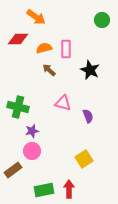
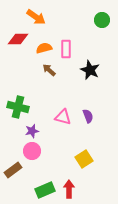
pink triangle: moved 14 px down
green rectangle: moved 1 px right; rotated 12 degrees counterclockwise
